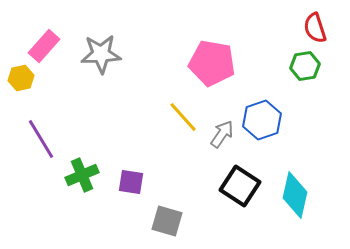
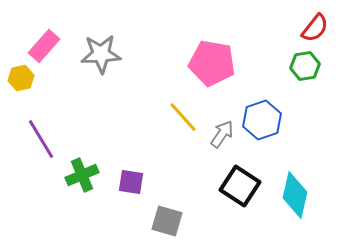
red semicircle: rotated 124 degrees counterclockwise
